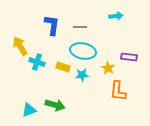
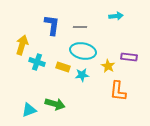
yellow arrow: moved 2 px right, 1 px up; rotated 48 degrees clockwise
yellow star: moved 2 px up
green arrow: moved 1 px up
